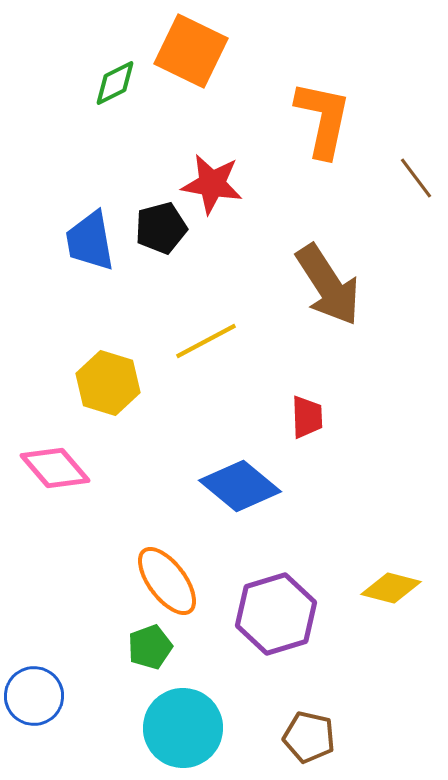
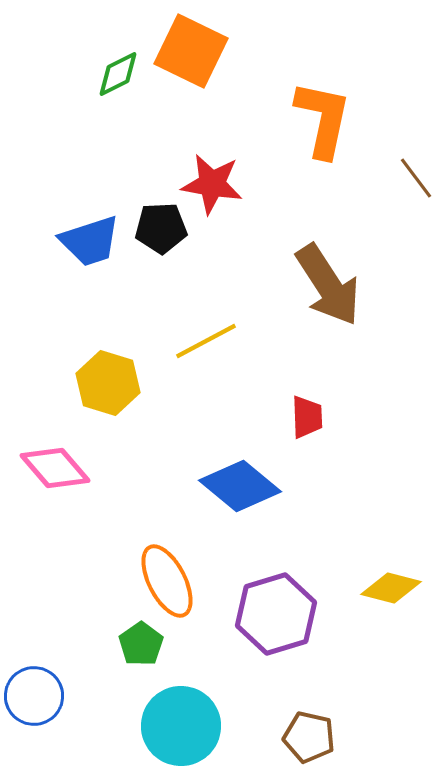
green diamond: moved 3 px right, 9 px up
black pentagon: rotated 12 degrees clockwise
blue trapezoid: rotated 98 degrees counterclockwise
orange ellipse: rotated 10 degrees clockwise
green pentagon: moved 9 px left, 3 px up; rotated 15 degrees counterclockwise
cyan circle: moved 2 px left, 2 px up
